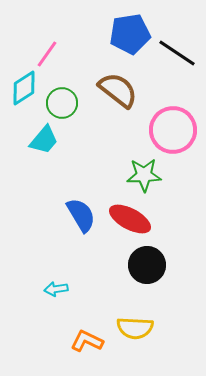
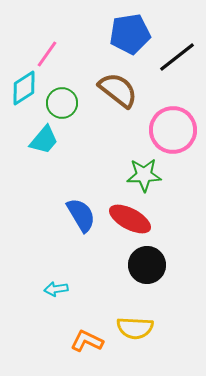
black line: moved 4 px down; rotated 72 degrees counterclockwise
